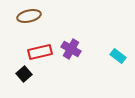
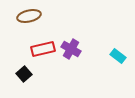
red rectangle: moved 3 px right, 3 px up
